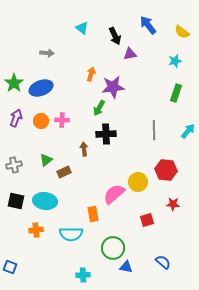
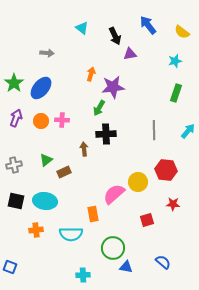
blue ellipse: rotated 30 degrees counterclockwise
